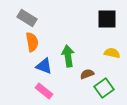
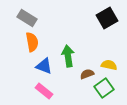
black square: moved 1 px up; rotated 30 degrees counterclockwise
yellow semicircle: moved 3 px left, 12 px down
